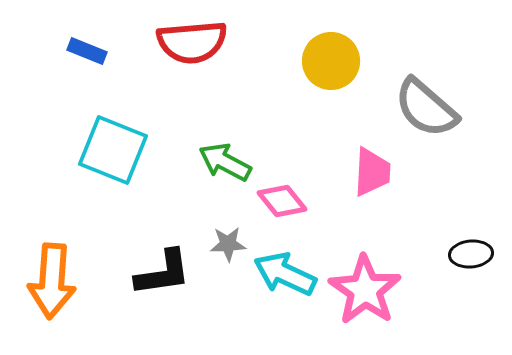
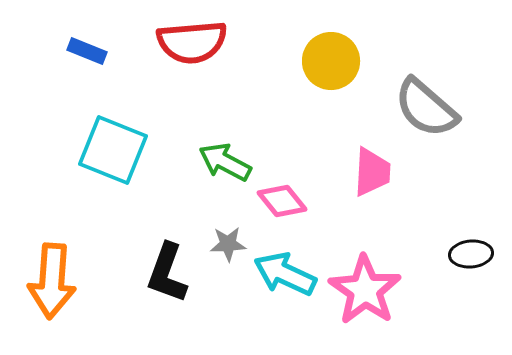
black L-shape: moved 4 px right; rotated 118 degrees clockwise
